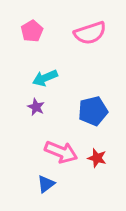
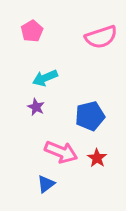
pink semicircle: moved 11 px right, 4 px down
blue pentagon: moved 3 px left, 5 px down
red star: rotated 18 degrees clockwise
